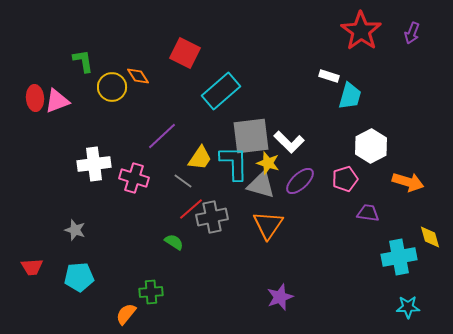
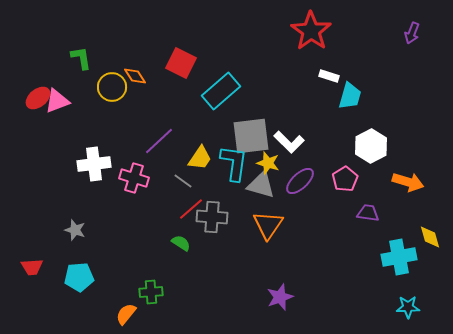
red star: moved 50 px left
red square: moved 4 px left, 10 px down
green L-shape: moved 2 px left, 3 px up
orange diamond: moved 3 px left
red ellipse: moved 3 px right; rotated 55 degrees clockwise
purple line: moved 3 px left, 5 px down
cyan L-shape: rotated 9 degrees clockwise
pink pentagon: rotated 15 degrees counterclockwise
gray cross: rotated 16 degrees clockwise
green semicircle: moved 7 px right, 1 px down
